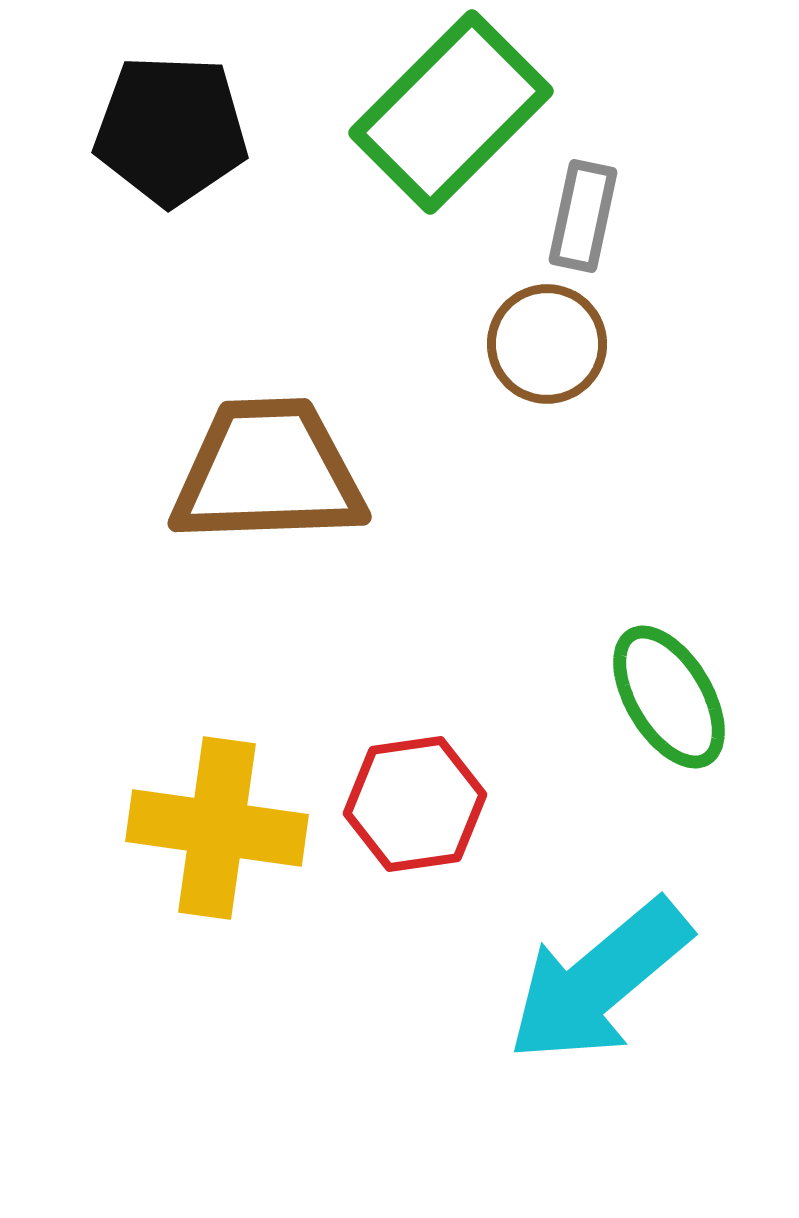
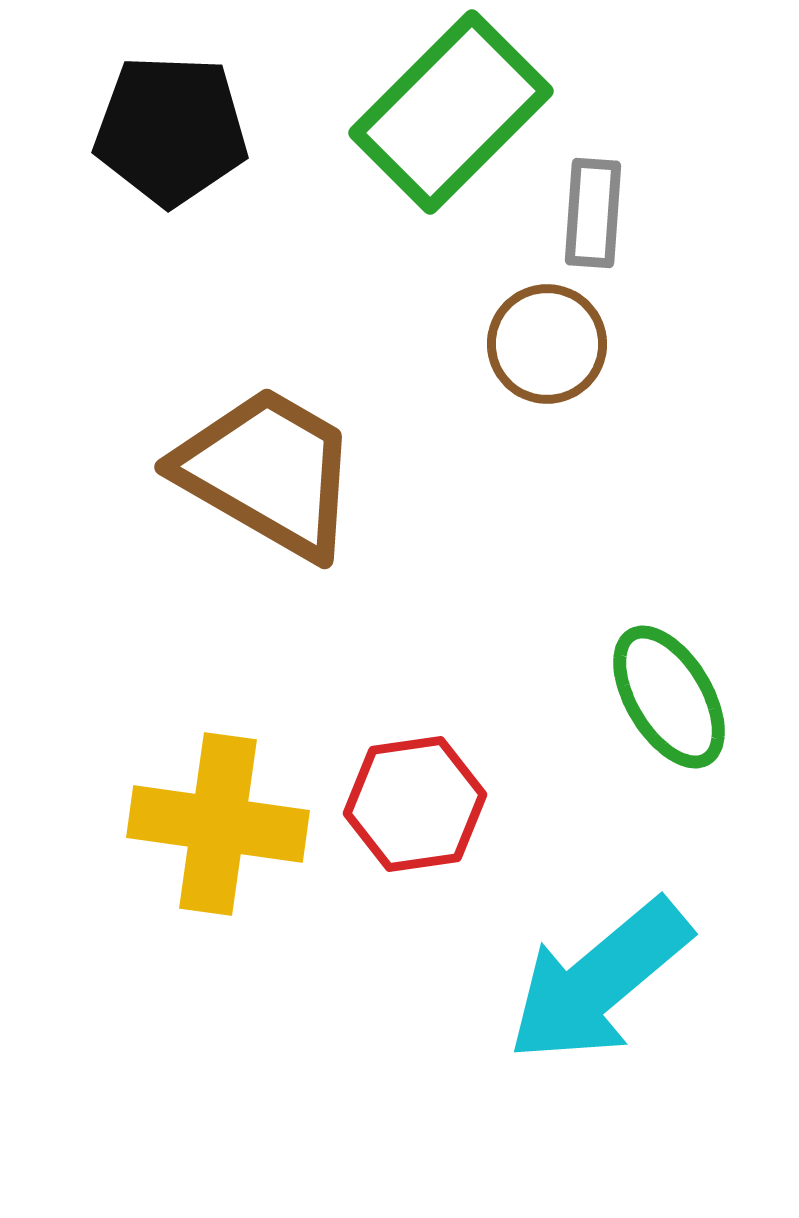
gray rectangle: moved 10 px right, 3 px up; rotated 8 degrees counterclockwise
brown trapezoid: rotated 32 degrees clockwise
yellow cross: moved 1 px right, 4 px up
